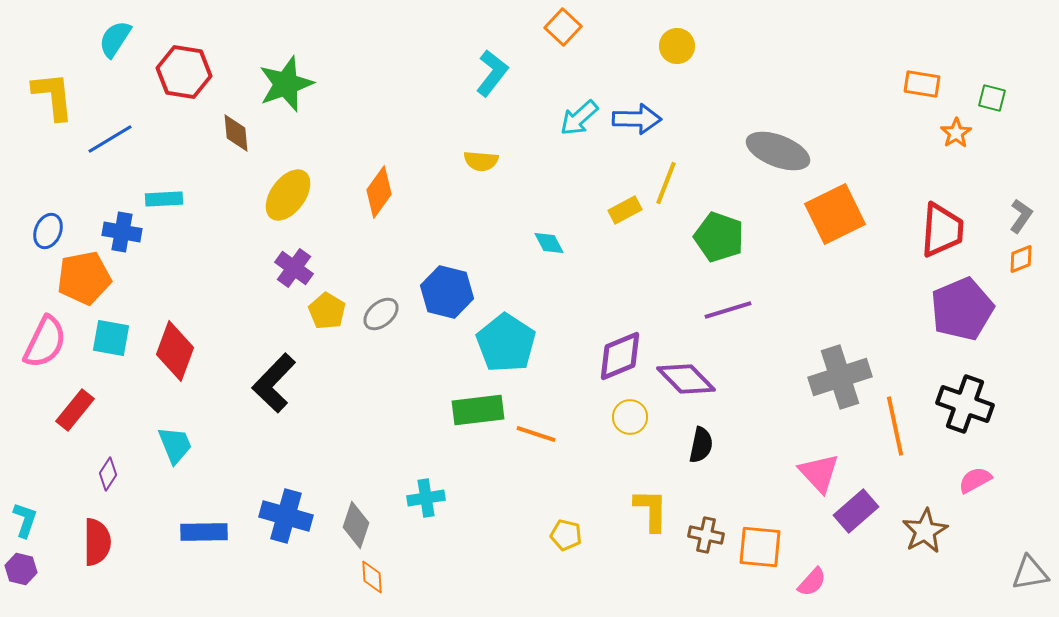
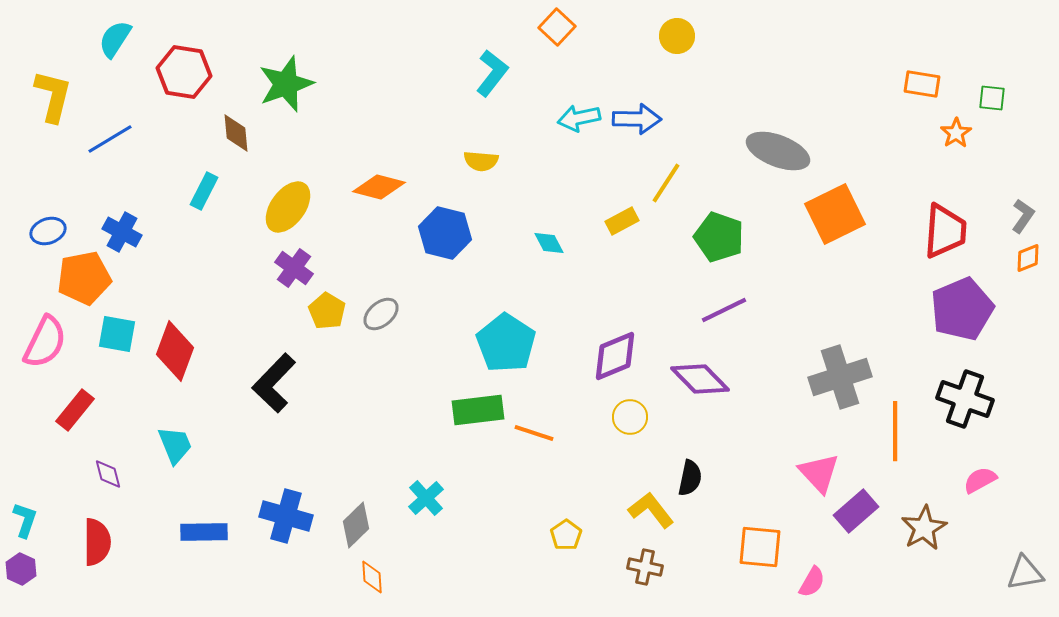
orange square at (563, 27): moved 6 px left
yellow circle at (677, 46): moved 10 px up
yellow L-shape at (53, 96): rotated 20 degrees clockwise
green square at (992, 98): rotated 8 degrees counterclockwise
cyan arrow at (579, 118): rotated 30 degrees clockwise
yellow line at (666, 183): rotated 12 degrees clockwise
orange diamond at (379, 192): moved 5 px up; rotated 69 degrees clockwise
yellow ellipse at (288, 195): moved 12 px down
cyan rectangle at (164, 199): moved 40 px right, 8 px up; rotated 60 degrees counterclockwise
yellow rectangle at (625, 210): moved 3 px left, 11 px down
gray L-shape at (1021, 216): moved 2 px right
red trapezoid at (942, 230): moved 3 px right, 1 px down
blue ellipse at (48, 231): rotated 48 degrees clockwise
blue cross at (122, 232): rotated 18 degrees clockwise
orange diamond at (1021, 259): moved 7 px right, 1 px up
blue hexagon at (447, 292): moved 2 px left, 59 px up
purple line at (728, 310): moved 4 px left; rotated 9 degrees counterclockwise
cyan square at (111, 338): moved 6 px right, 4 px up
purple diamond at (620, 356): moved 5 px left
purple diamond at (686, 379): moved 14 px right
black cross at (965, 404): moved 5 px up
orange line at (895, 426): moved 5 px down; rotated 12 degrees clockwise
orange line at (536, 434): moved 2 px left, 1 px up
black semicircle at (701, 445): moved 11 px left, 33 px down
purple diamond at (108, 474): rotated 48 degrees counterclockwise
pink semicircle at (975, 480): moved 5 px right
cyan cross at (426, 498): rotated 33 degrees counterclockwise
yellow L-shape at (651, 510): rotated 39 degrees counterclockwise
gray diamond at (356, 525): rotated 27 degrees clockwise
brown star at (925, 531): moved 1 px left, 3 px up
yellow pentagon at (566, 535): rotated 24 degrees clockwise
brown cross at (706, 535): moved 61 px left, 32 px down
purple hexagon at (21, 569): rotated 12 degrees clockwise
gray triangle at (1030, 573): moved 5 px left
pink semicircle at (812, 582): rotated 12 degrees counterclockwise
